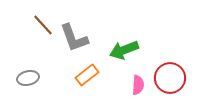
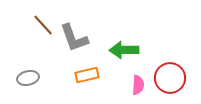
green arrow: rotated 20 degrees clockwise
orange rectangle: rotated 25 degrees clockwise
